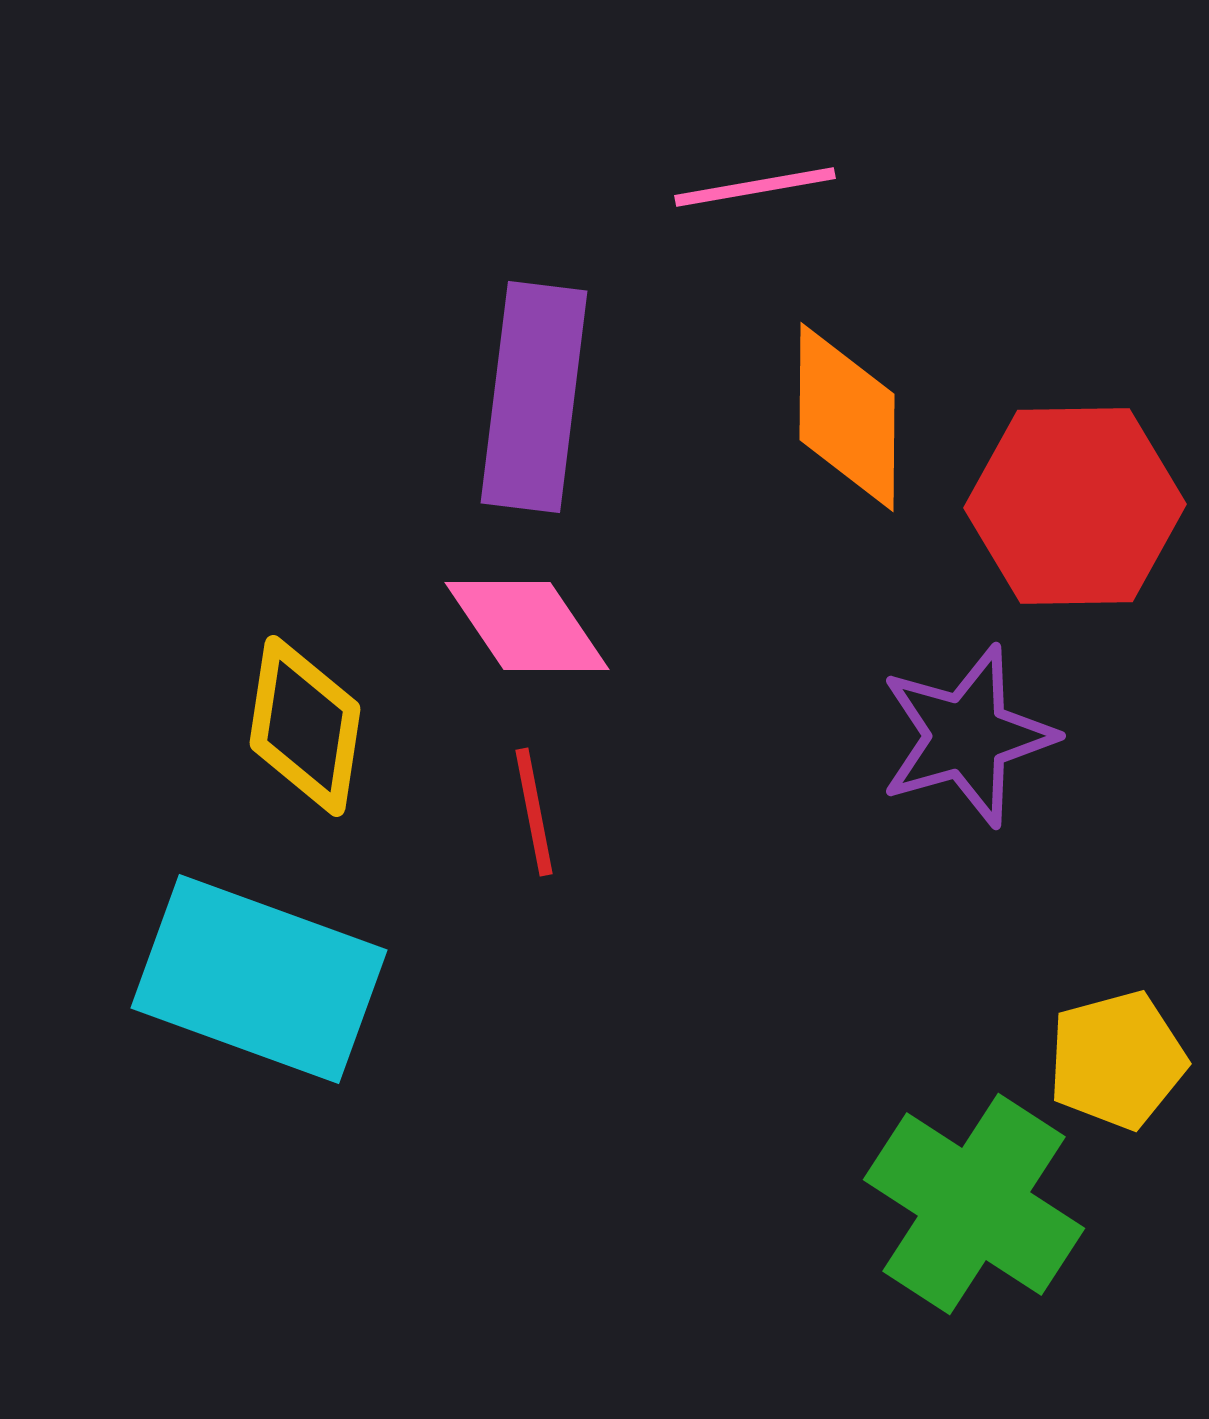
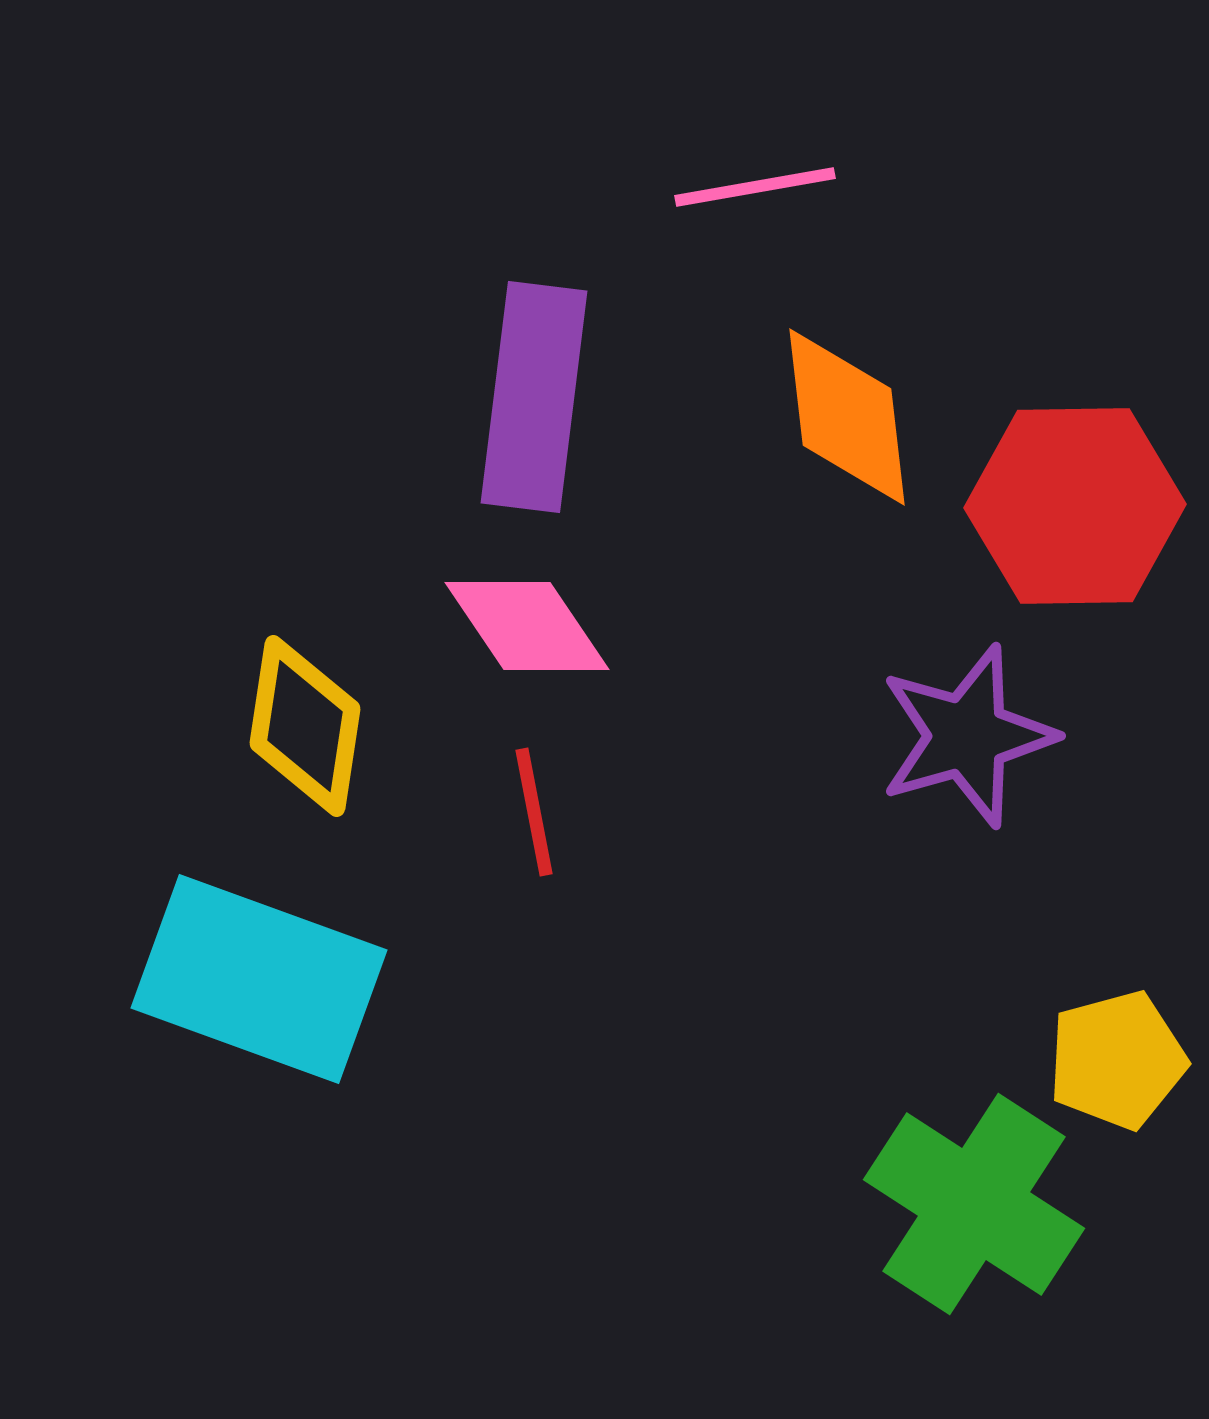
orange diamond: rotated 7 degrees counterclockwise
